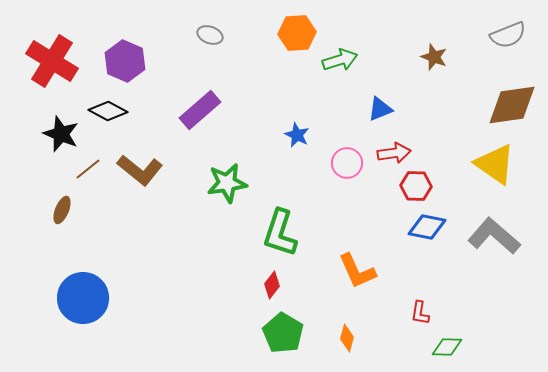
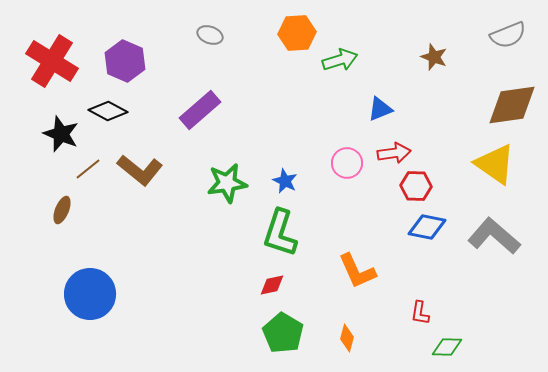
blue star: moved 12 px left, 46 px down
red diamond: rotated 40 degrees clockwise
blue circle: moved 7 px right, 4 px up
